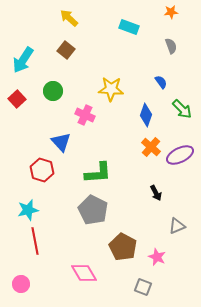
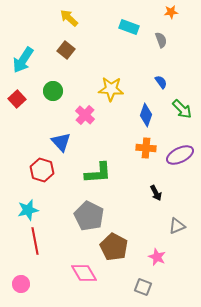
gray semicircle: moved 10 px left, 6 px up
pink cross: rotated 18 degrees clockwise
orange cross: moved 5 px left, 1 px down; rotated 36 degrees counterclockwise
gray pentagon: moved 4 px left, 6 px down
brown pentagon: moved 9 px left
